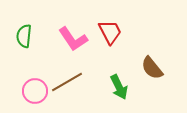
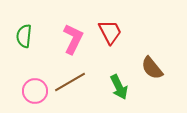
pink L-shape: rotated 120 degrees counterclockwise
brown line: moved 3 px right
